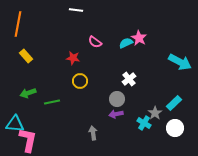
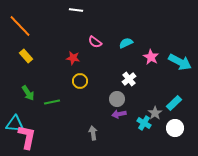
orange line: moved 2 px right, 2 px down; rotated 55 degrees counterclockwise
pink star: moved 12 px right, 19 px down
green arrow: rotated 105 degrees counterclockwise
purple arrow: moved 3 px right
pink L-shape: moved 1 px left, 3 px up
